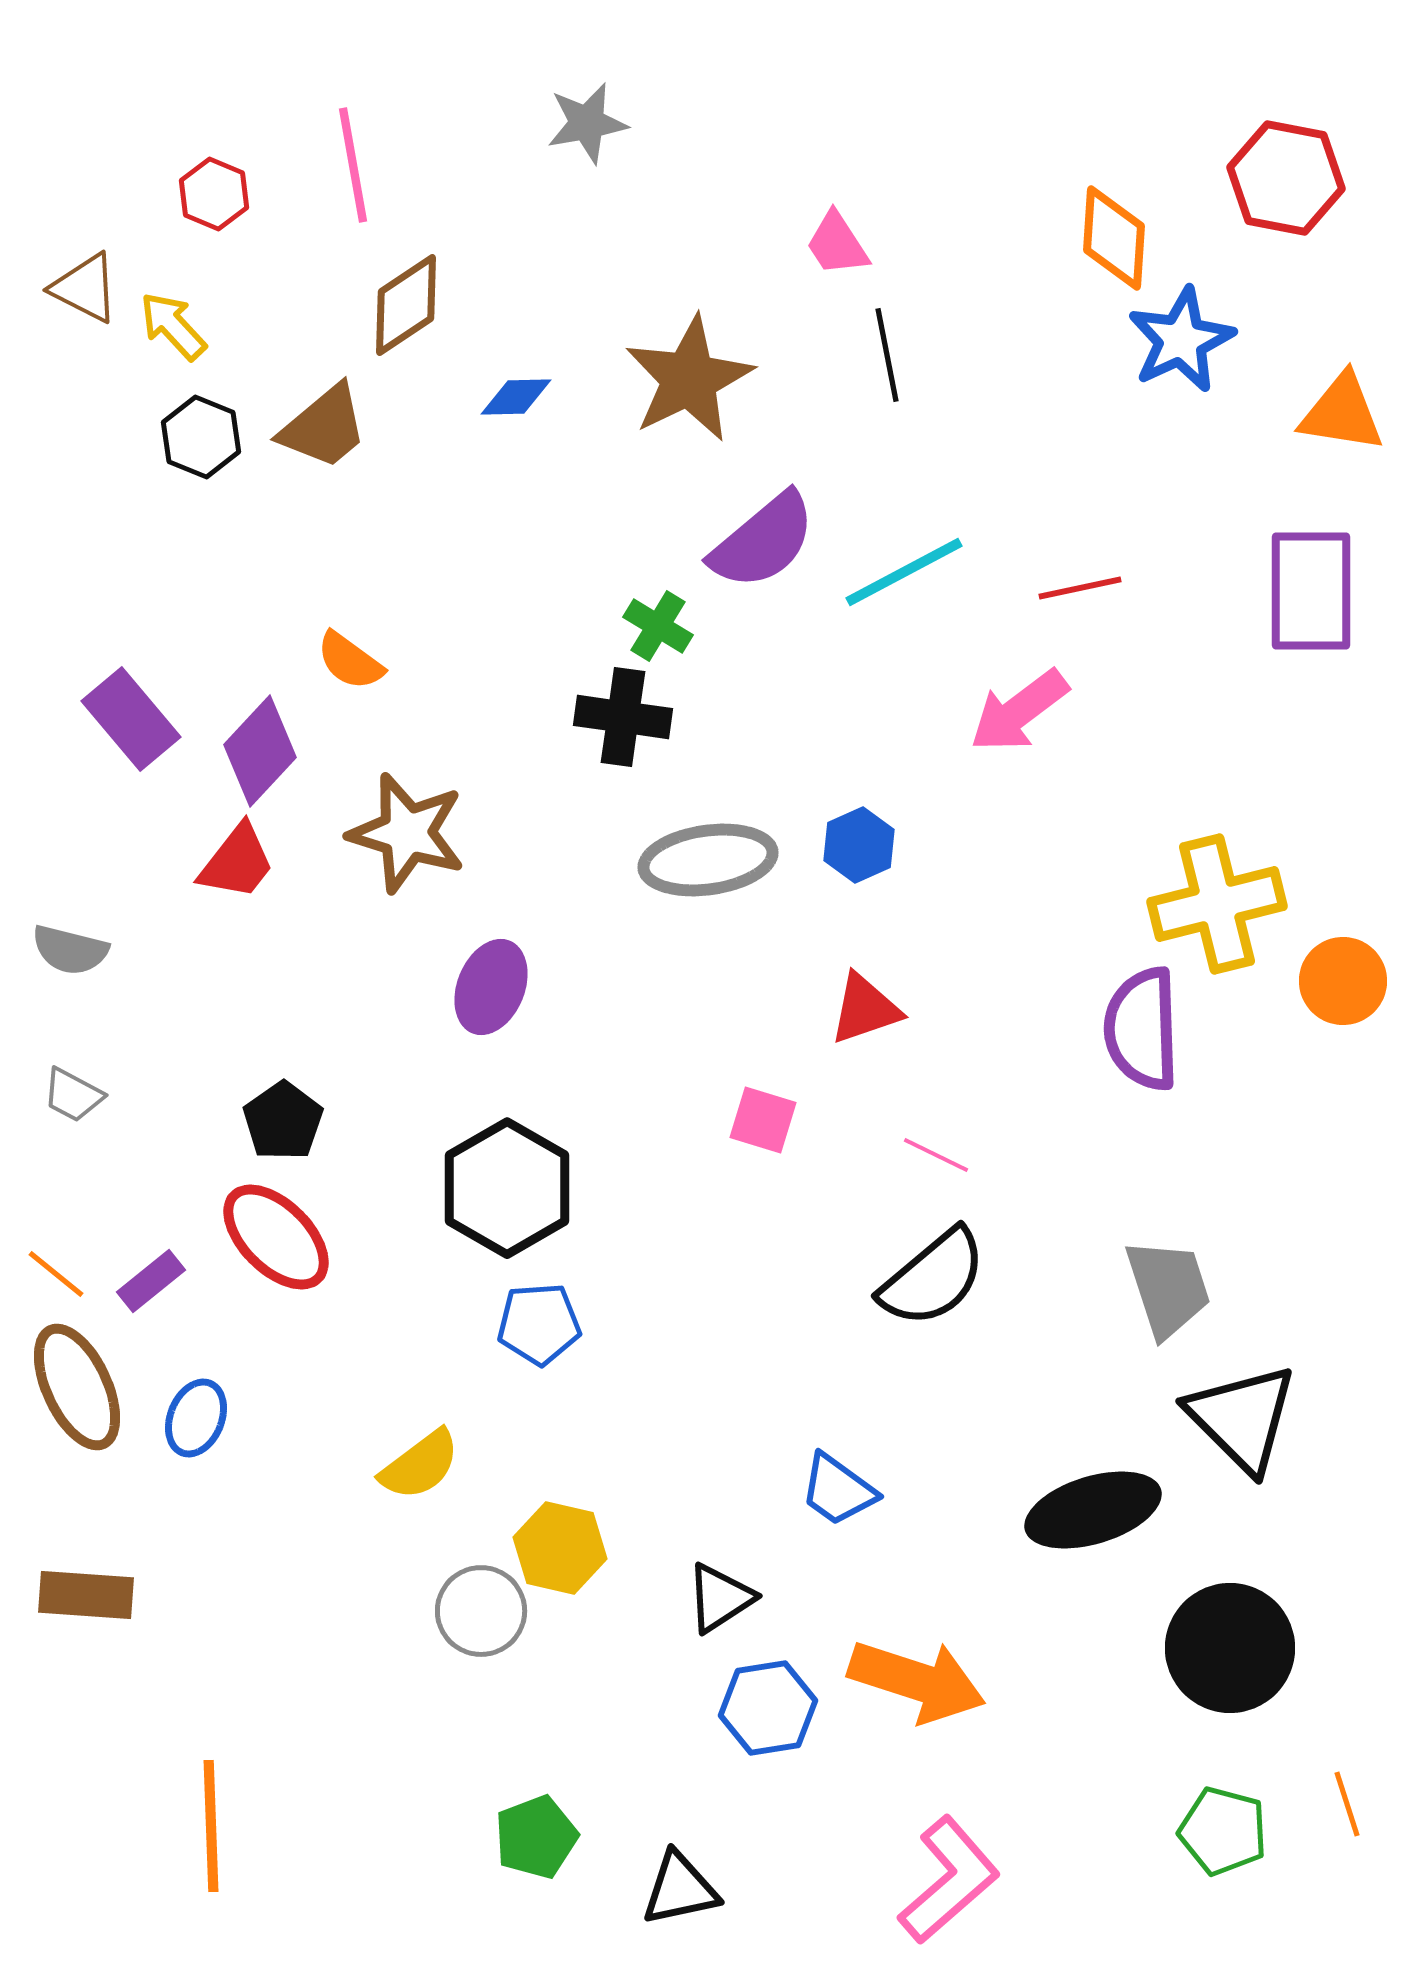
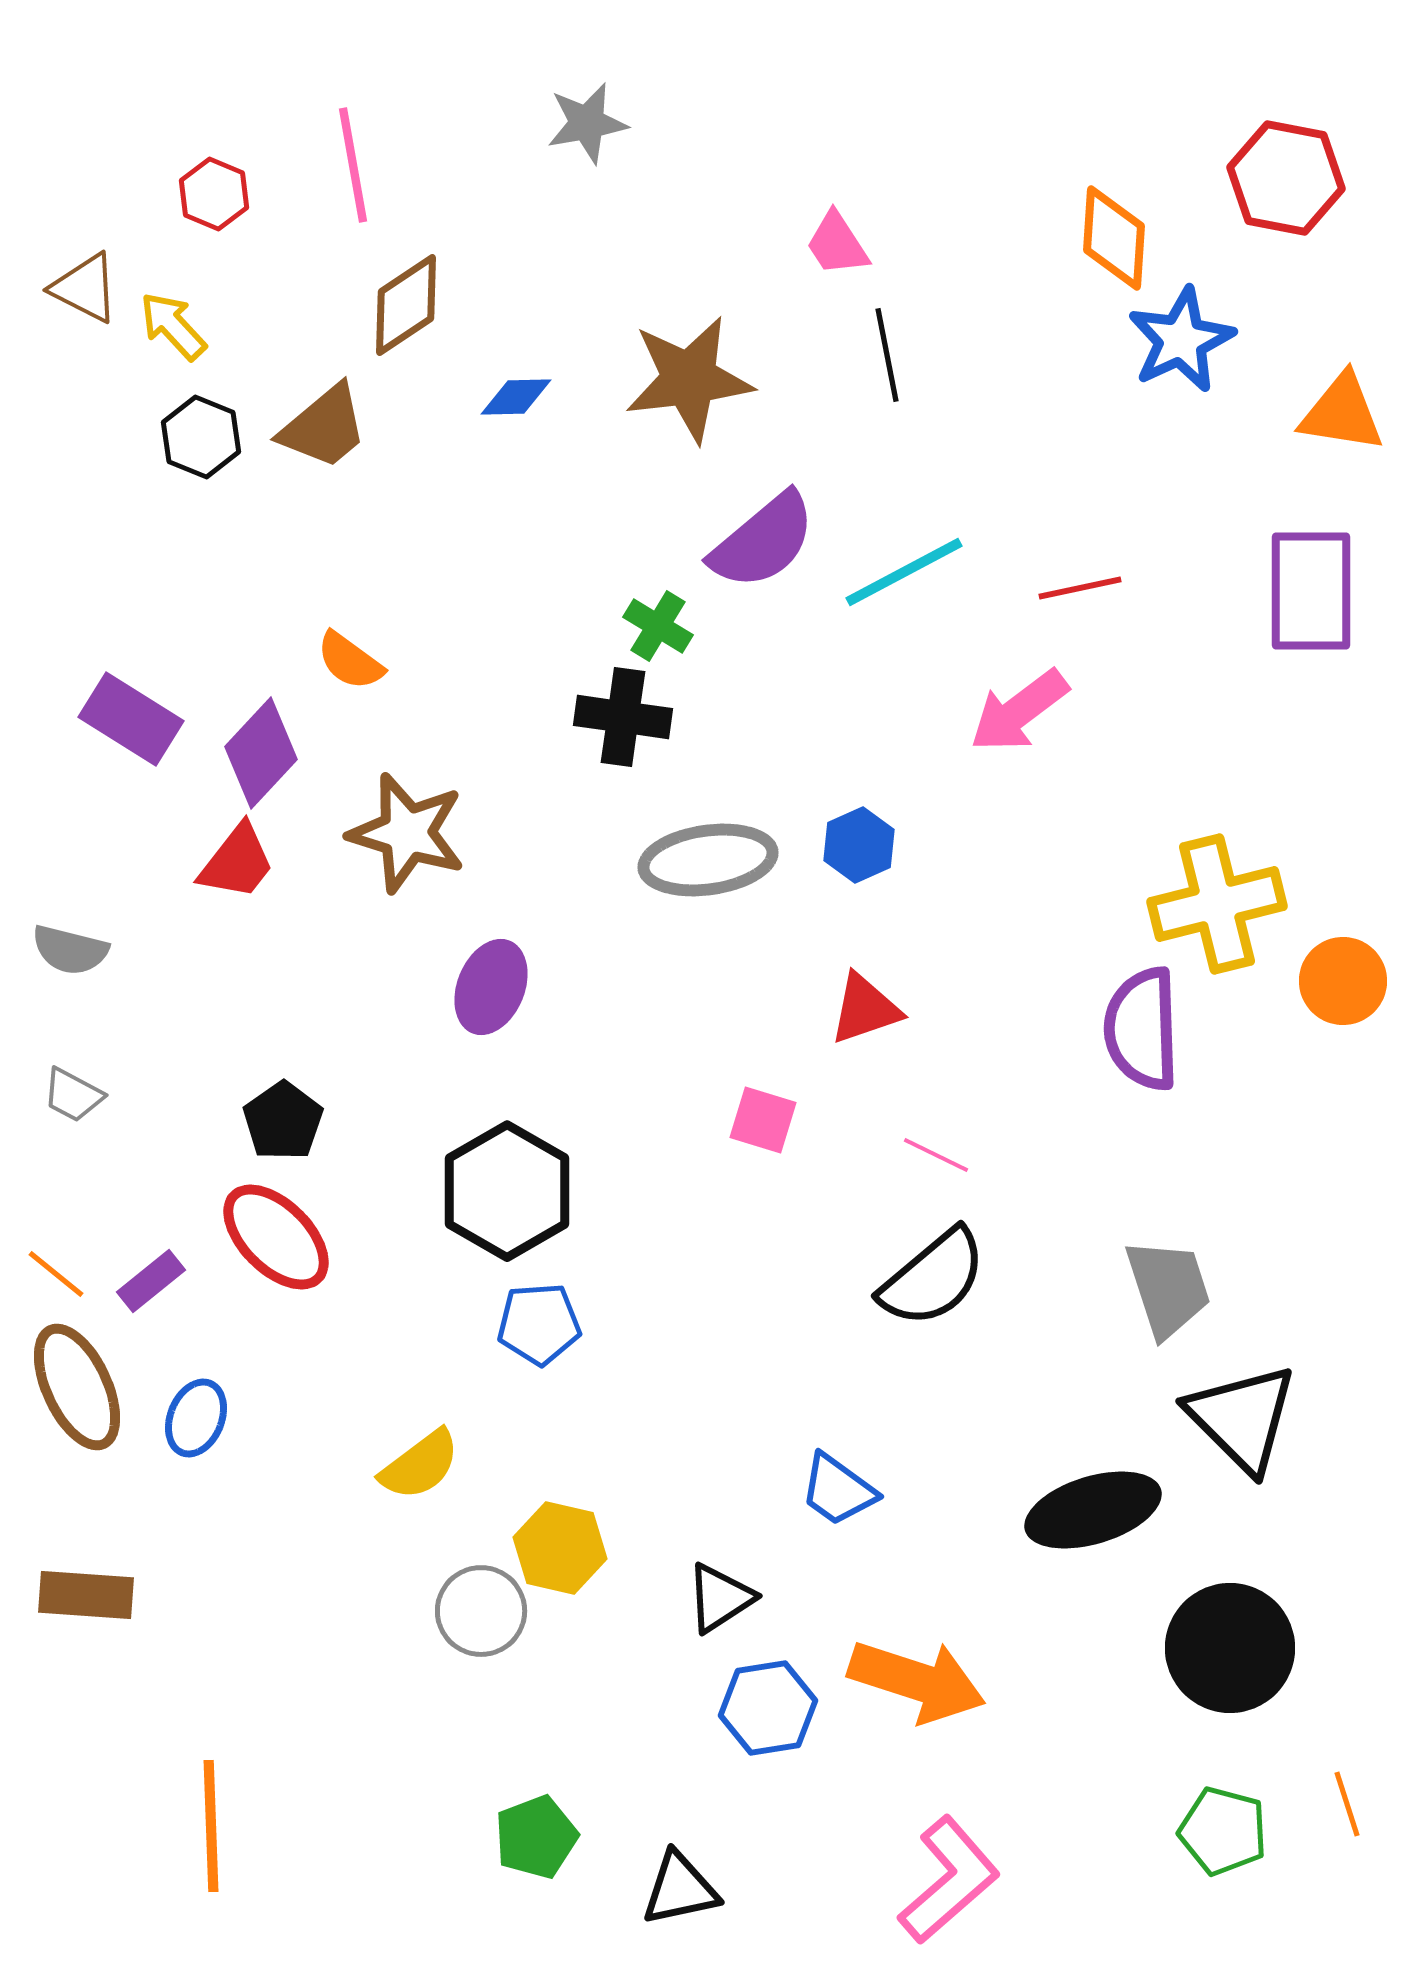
brown star at (689, 379): rotated 19 degrees clockwise
purple rectangle at (131, 719): rotated 18 degrees counterclockwise
purple diamond at (260, 751): moved 1 px right, 2 px down
black hexagon at (507, 1188): moved 3 px down
